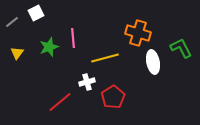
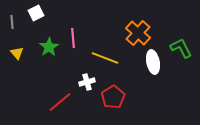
gray line: rotated 56 degrees counterclockwise
orange cross: rotated 25 degrees clockwise
green star: rotated 12 degrees counterclockwise
yellow triangle: rotated 16 degrees counterclockwise
yellow line: rotated 36 degrees clockwise
